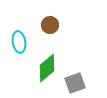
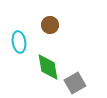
green diamond: moved 1 px right, 1 px up; rotated 60 degrees counterclockwise
gray square: rotated 10 degrees counterclockwise
